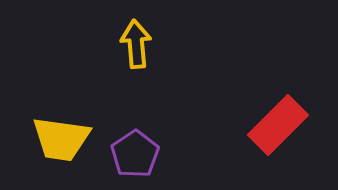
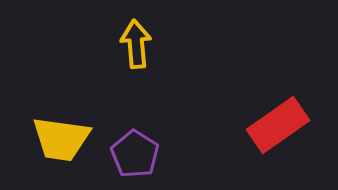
red rectangle: rotated 10 degrees clockwise
purple pentagon: rotated 6 degrees counterclockwise
